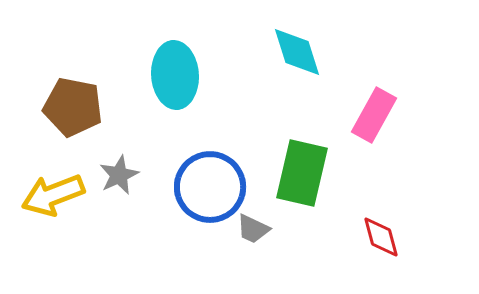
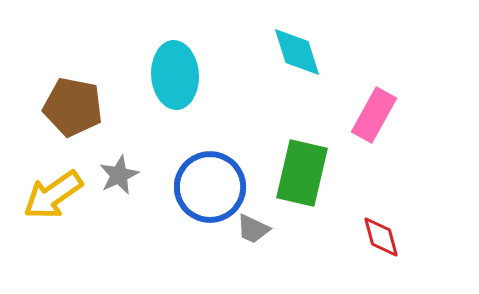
yellow arrow: rotated 14 degrees counterclockwise
